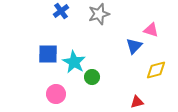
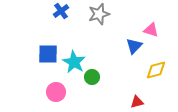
pink circle: moved 2 px up
